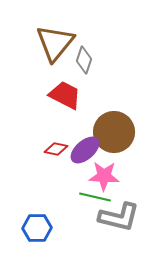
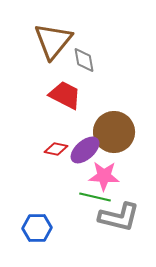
brown triangle: moved 2 px left, 2 px up
gray diamond: rotated 28 degrees counterclockwise
